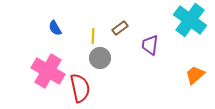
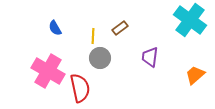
purple trapezoid: moved 12 px down
